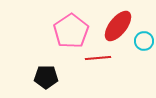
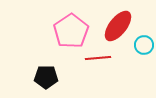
cyan circle: moved 4 px down
